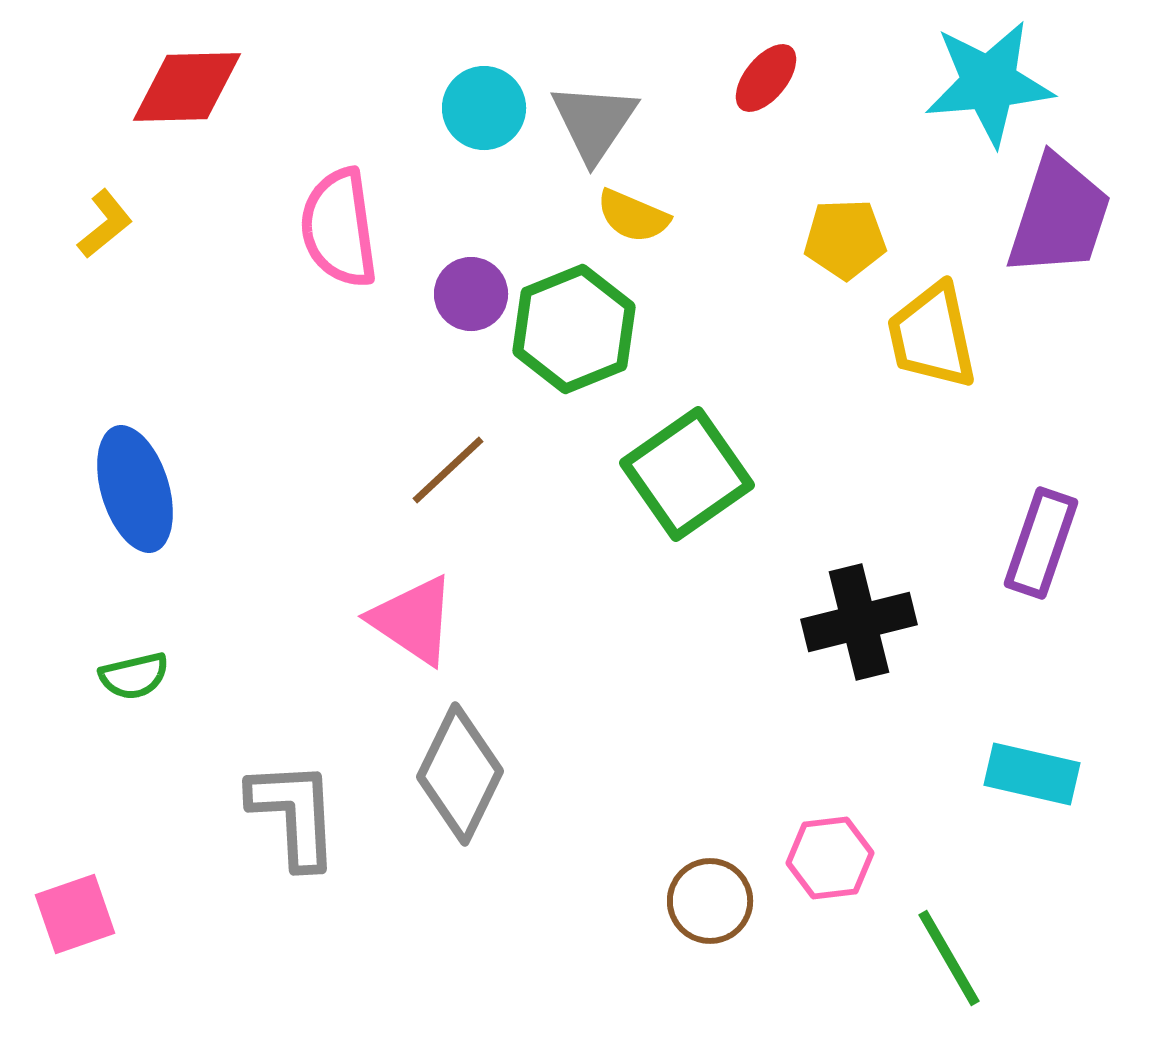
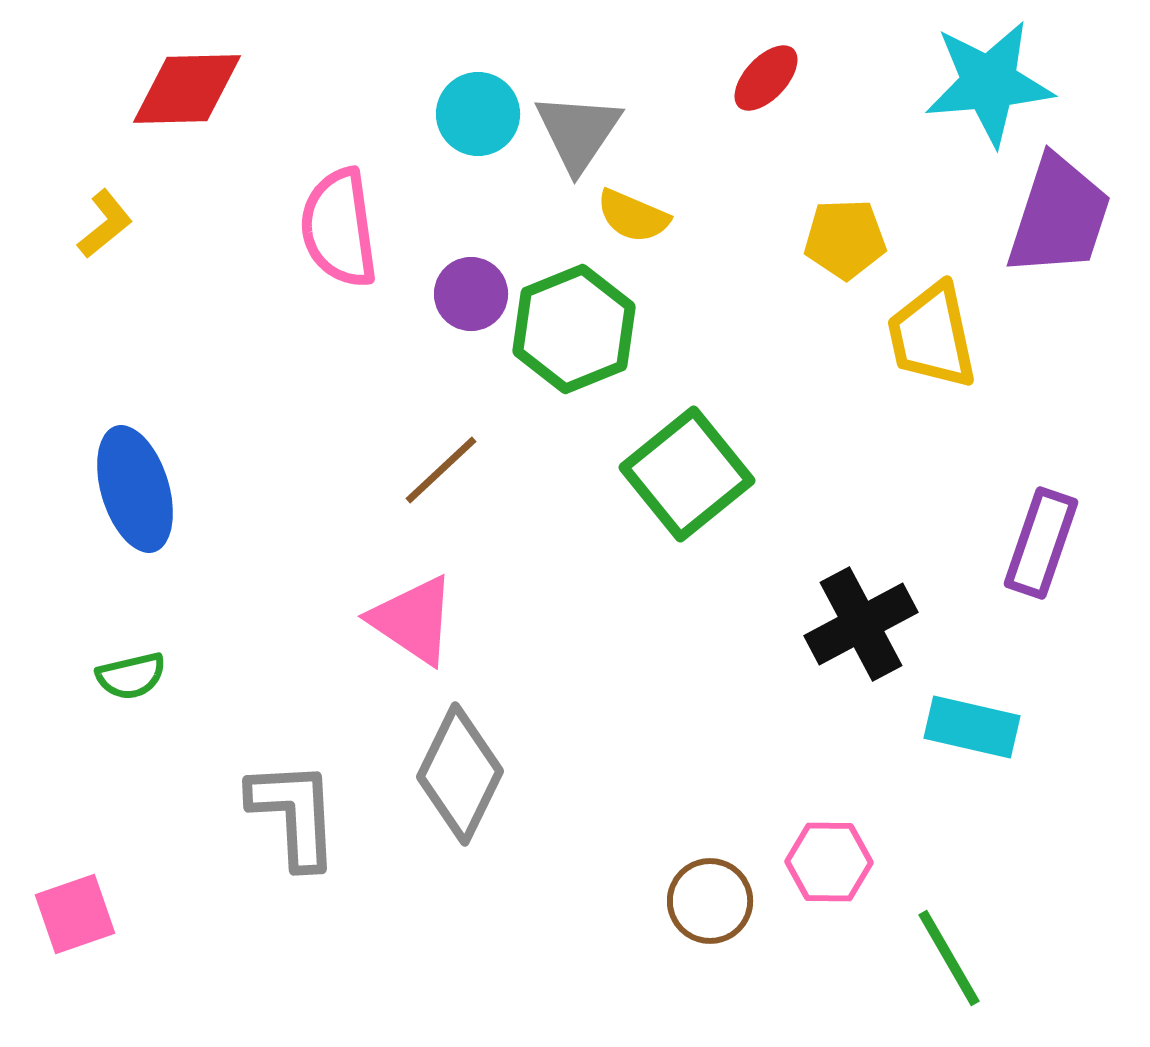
red ellipse: rotated 4 degrees clockwise
red diamond: moved 2 px down
cyan circle: moved 6 px left, 6 px down
gray triangle: moved 16 px left, 10 px down
brown line: moved 7 px left
green square: rotated 4 degrees counterclockwise
black cross: moved 2 px right, 2 px down; rotated 14 degrees counterclockwise
green semicircle: moved 3 px left
cyan rectangle: moved 60 px left, 47 px up
pink hexagon: moved 1 px left, 4 px down; rotated 8 degrees clockwise
